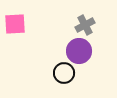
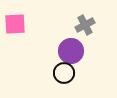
purple circle: moved 8 px left
